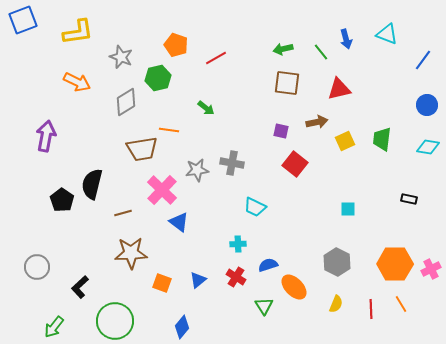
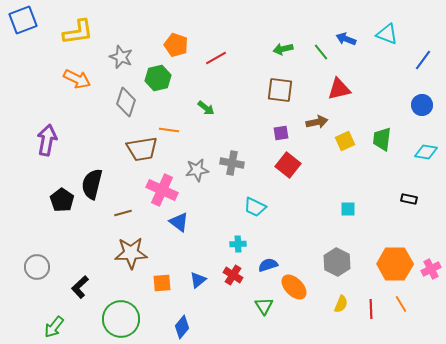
blue arrow at (346, 39): rotated 126 degrees clockwise
orange arrow at (77, 82): moved 3 px up
brown square at (287, 83): moved 7 px left, 7 px down
gray diamond at (126, 102): rotated 40 degrees counterclockwise
blue circle at (427, 105): moved 5 px left
purple square at (281, 131): moved 2 px down; rotated 21 degrees counterclockwise
purple arrow at (46, 136): moved 1 px right, 4 px down
cyan diamond at (428, 147): moved 2 px left, 5 px down
red square at (295, 164): moved 7 px left, 1 px down
pink cross at (162, 190): rotated 20 degrees counterclockwise
red cross at (236, 277): moved 3 px left, 2 px up
orange square at (162, 283): rotated 24 degrees counterclockwise
yellow semicircle at (336, 304): moved 5 px right
green circle at (115, 321): moved 6 px right, 2 px up
